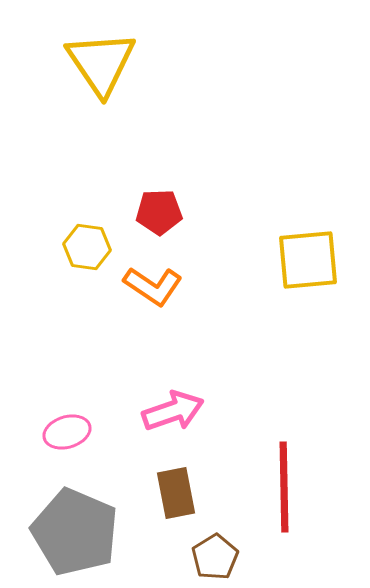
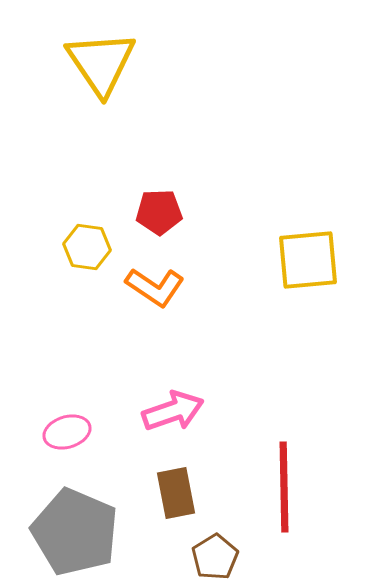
orange L-shape: moved 2 px right, 1 px down
